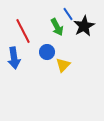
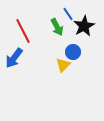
blue circle: moved 26 px right
blue arrow: rotated 45 degrees clockwise
